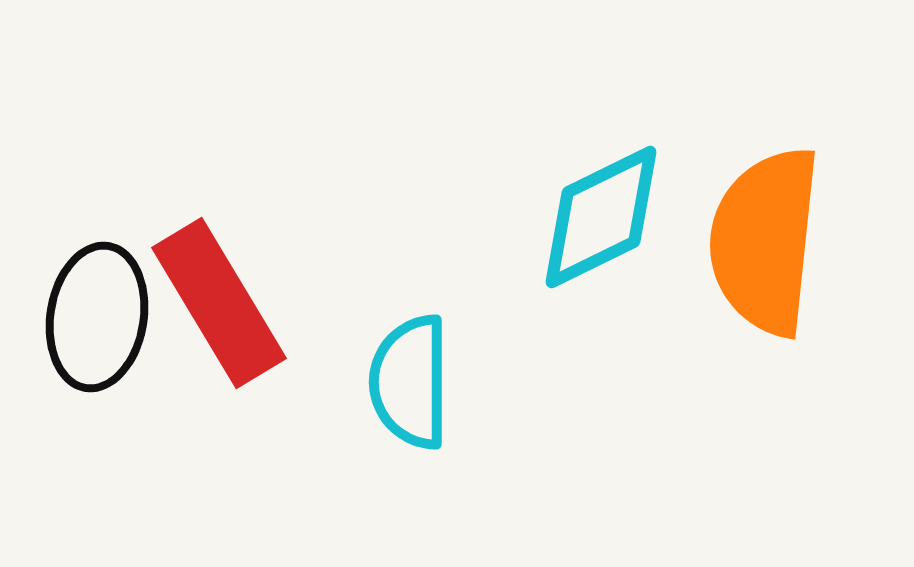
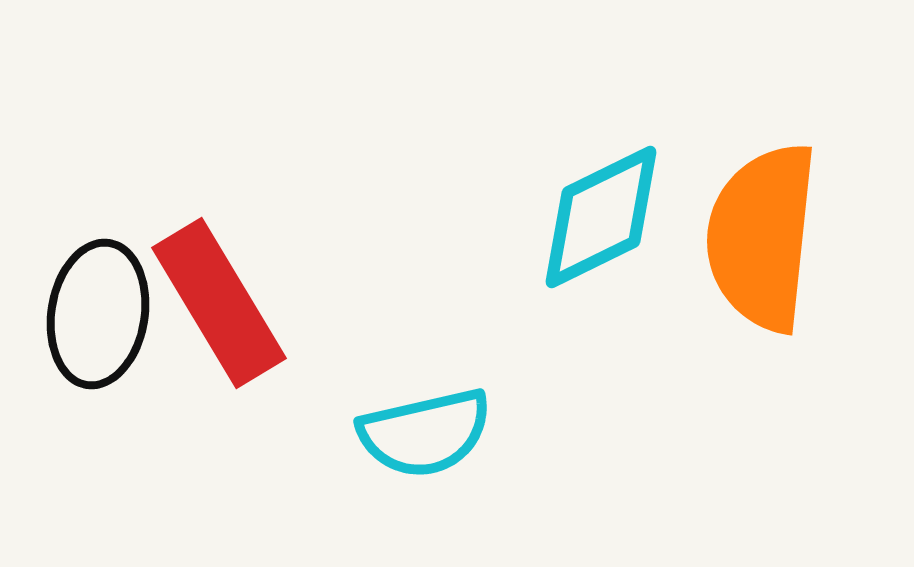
orange semicircle: moved 3 px left, 4 px up
black ellipse: moved 1 px right, 3 px up
cyan semicircle: moved 15 px right, 51 px down; rotated 103 degrees counterclockwise
